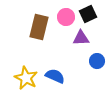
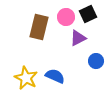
purple triangle: moved 3 px left; rotated 24 degrees counterclockwise
blue circle: moved 1 px left
